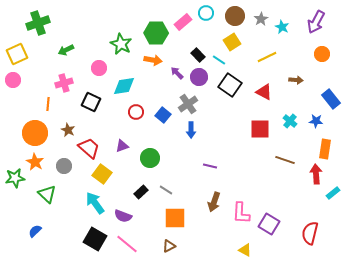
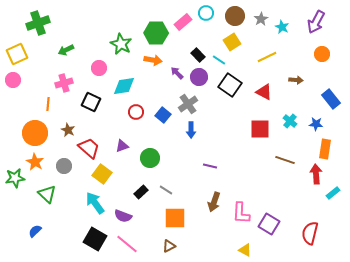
blue star at (316, 121): moved 3 px down
